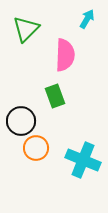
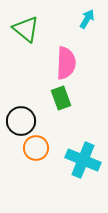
green triangle: rotated 36 degrees counterclockwise
pink semicircle: moved 1 px right, 8 px down
green rectangle: moved 6 px right, 2 px down
